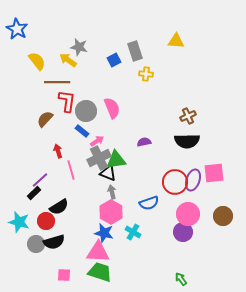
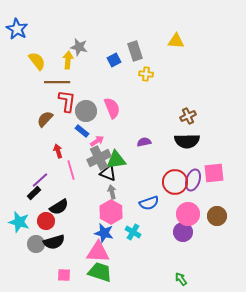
yellow arrow at (68, 60): rotated 60 degrees clockwise
brown circle at (223, 216): moved 6 px left
